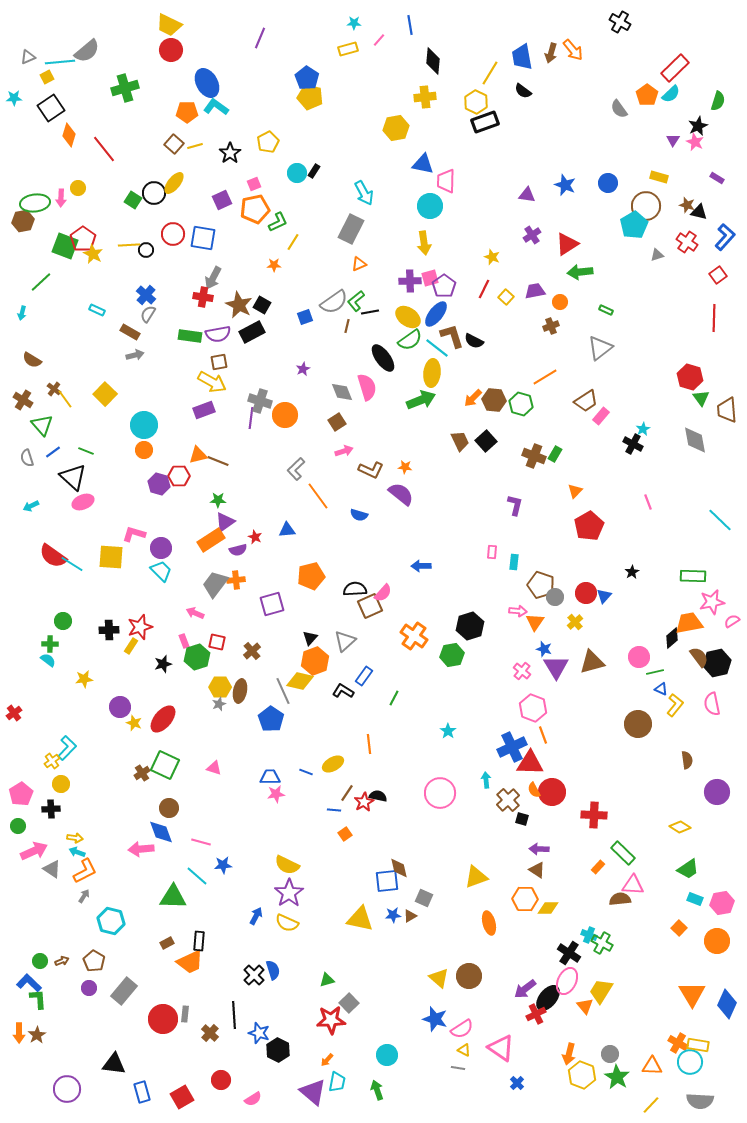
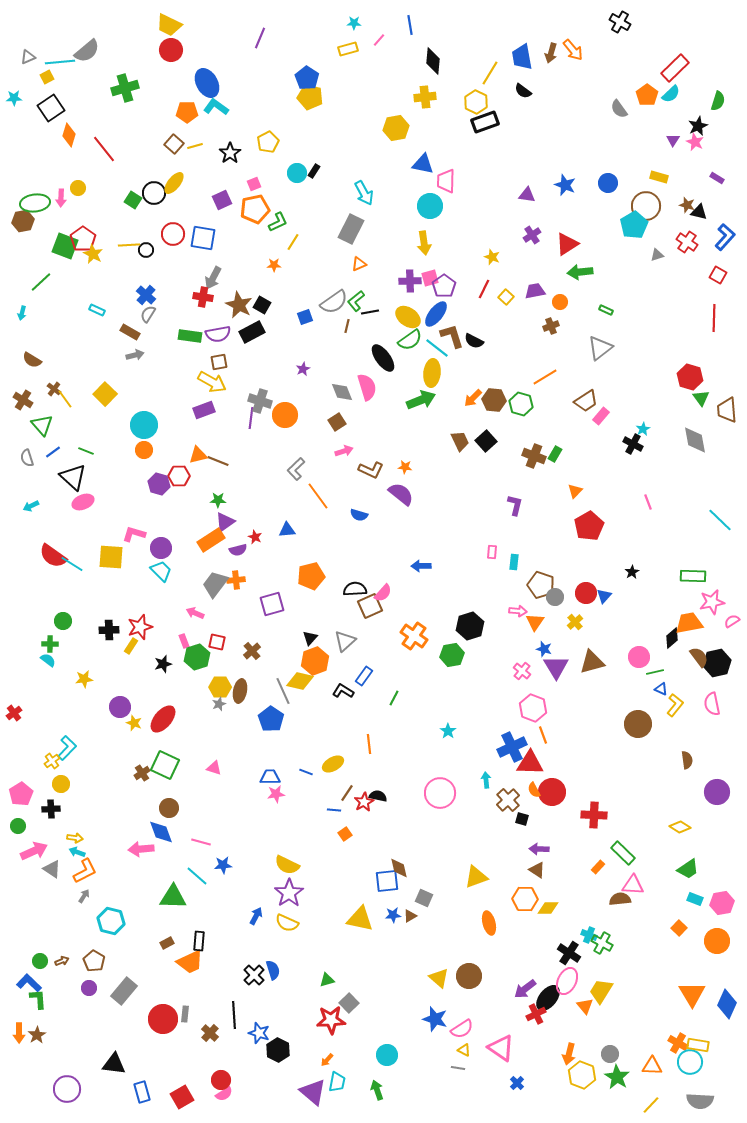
red square at (718, 275): rotated 24 degrees counterclockwise
pink semicircle at (253, 1099): moved 29 px left, 5 px up
